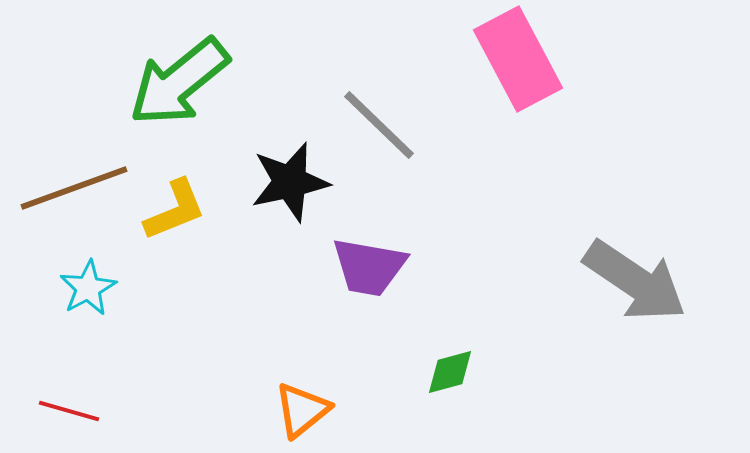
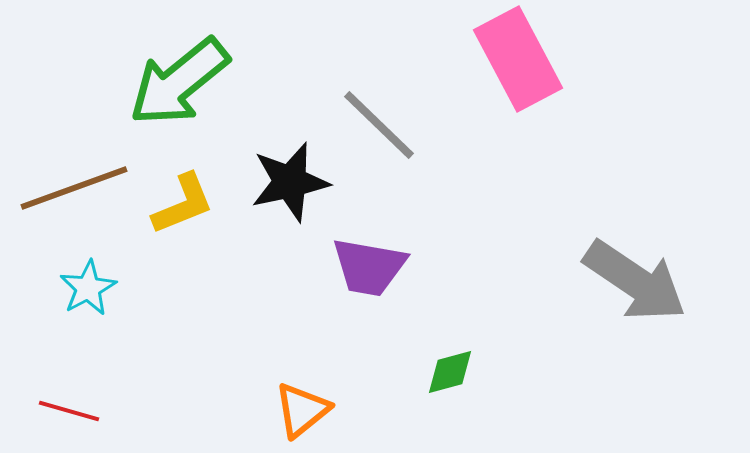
yellow L-shape: moved 8 px right, 6 px up
